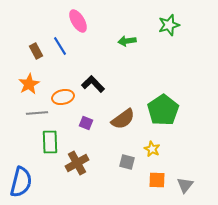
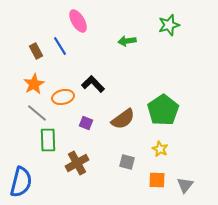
orange star: moved 5 px right
gray line: rotated 45 degrees clockwise
green rectangle: moved 2 px left, 2 px up
yellow star: moved 8 px right
